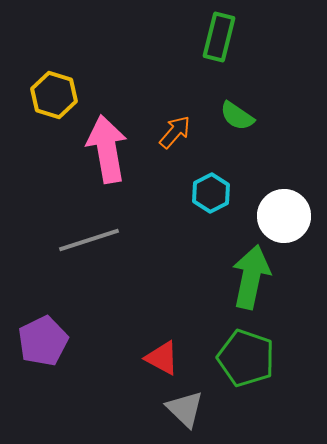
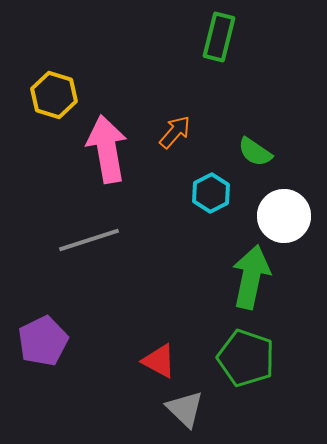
green semicircle: moved 18 px right, 36 px down
red triangle: moved 3 px left, 3 px down
